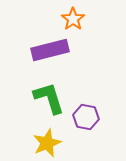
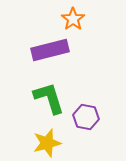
yellow star: rotated 8 degrees clockwise
